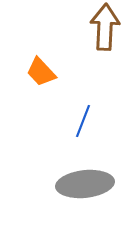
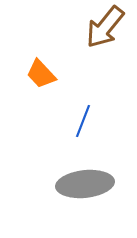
brown arrow: rotated 144 degrees counterclockwise
orange trapezoid: moved 2 px down
